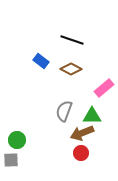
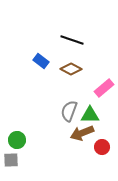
gray semicircle: moved 5 px right
green triangle: moved 2 px left, 1 px up
red circle: moved 21 px right, 6 px up
